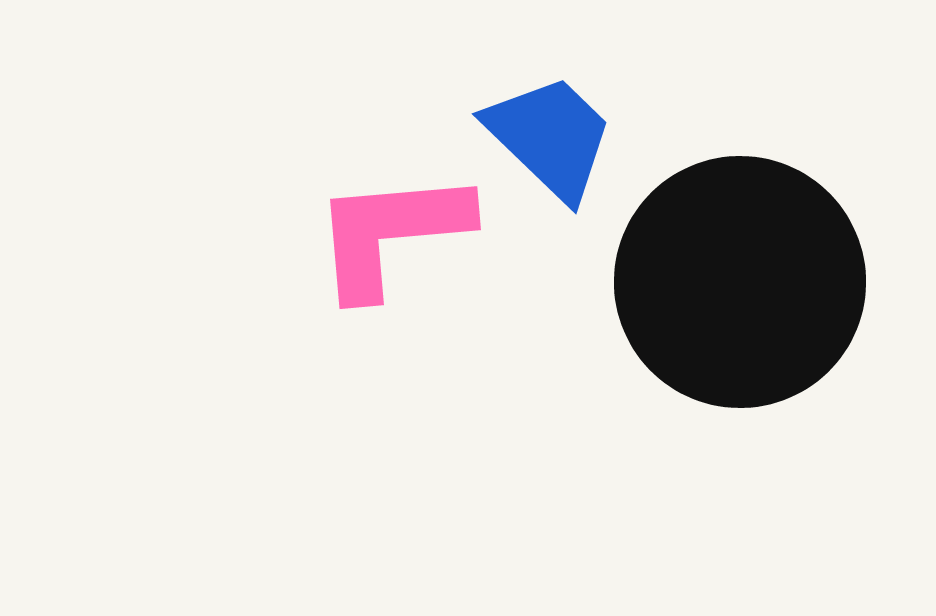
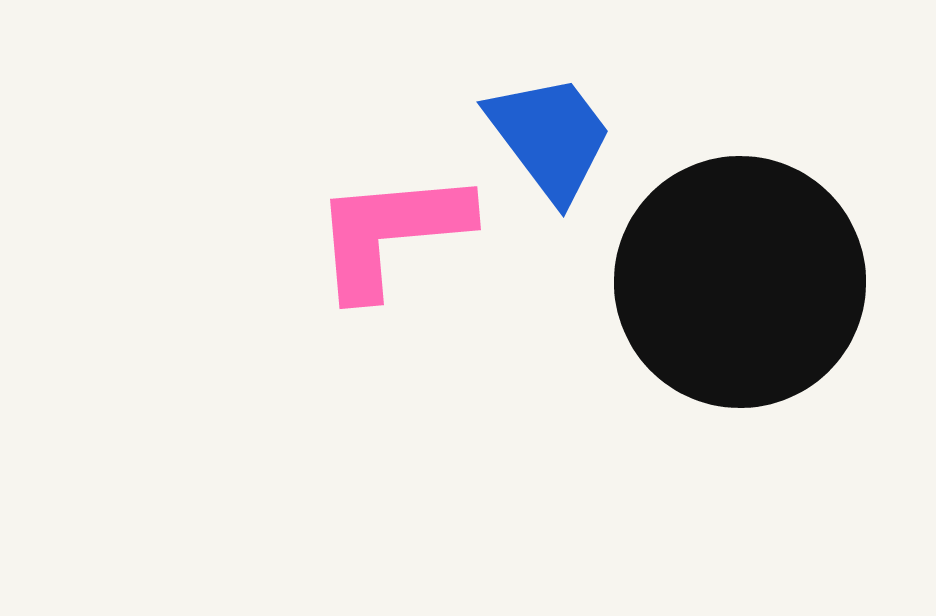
blue trapezoid: rotated 9 degrees clockwise
